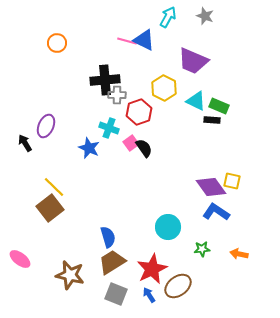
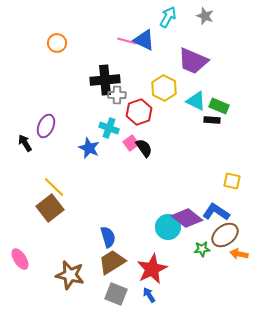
purple diamond: moved 24 px left, 31 px down; rotated 16 degrees counterclockwise
pink ellipse: rotated 20 degrees clockwise
brown ellipse: moved 47 px right, 51 px up
